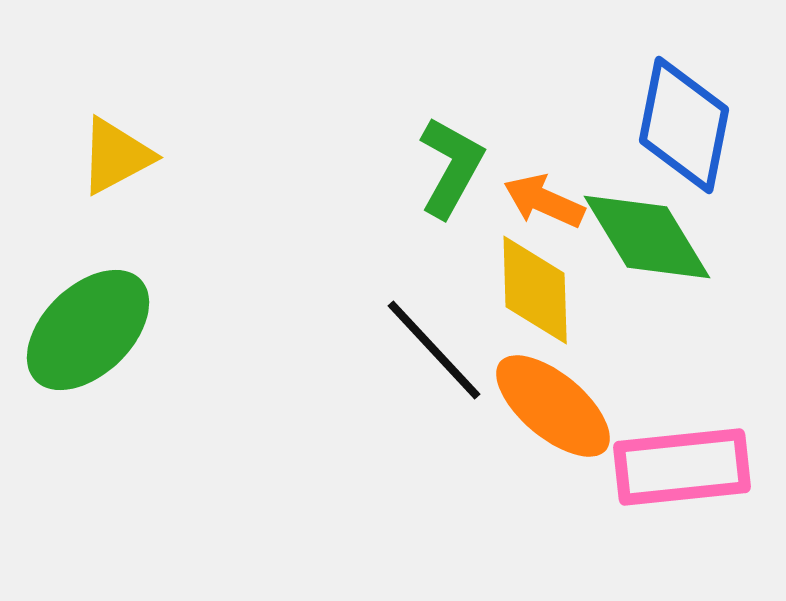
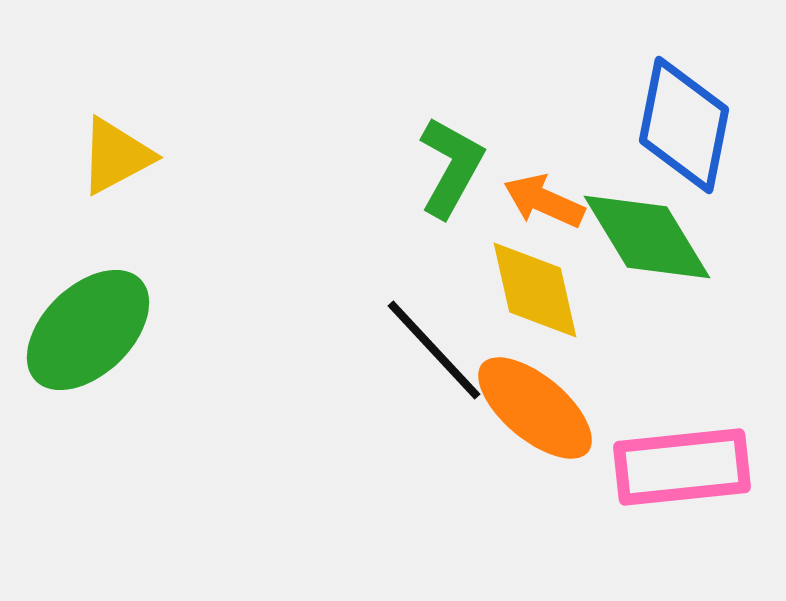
yellow diamond: rotated 11 degrees counterclockwise
orange ellipse: moved 18 px left, 2 px down
